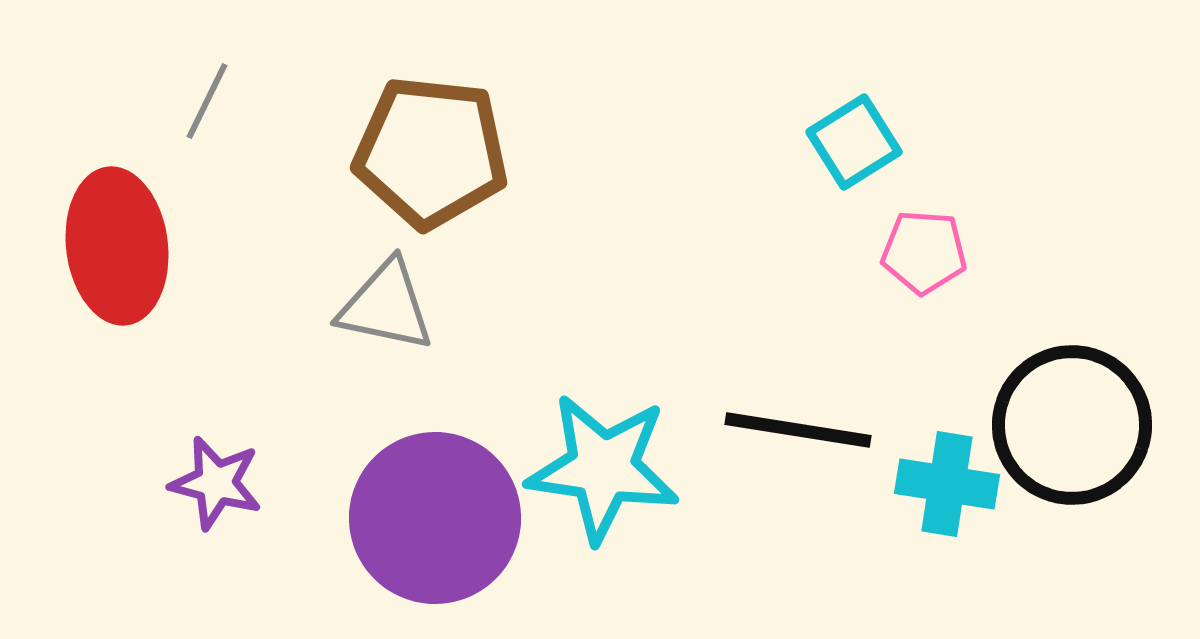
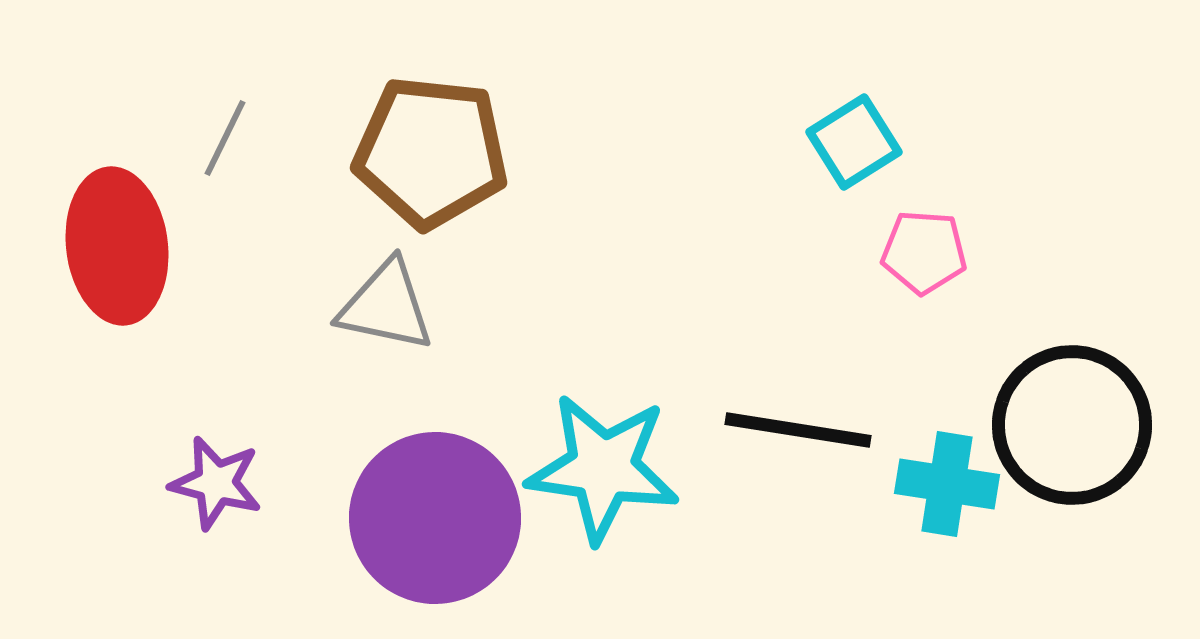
gray line: moved 18 px right, 37 px down
